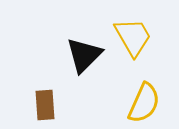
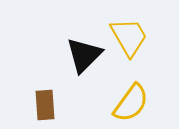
yellow trapezoid: moved 4 px left
yellow semicircle: moved 13 px left; rotated 12 degrees clockwise
